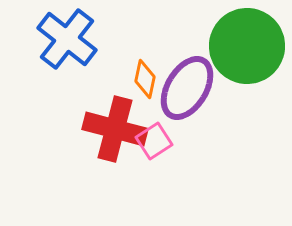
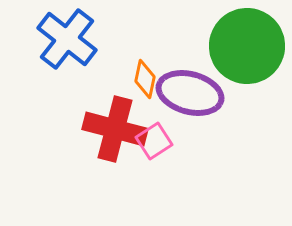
purple ellipse: moved 3 px right, 5 px down; rotated 74 degrees clockwise
